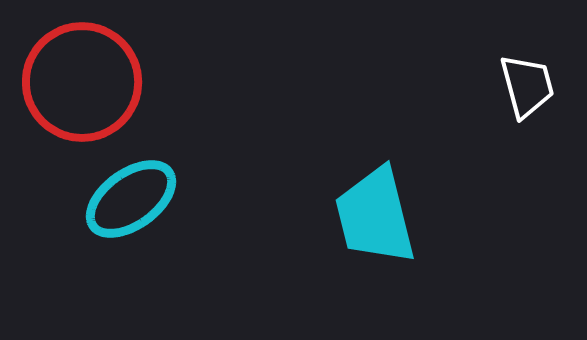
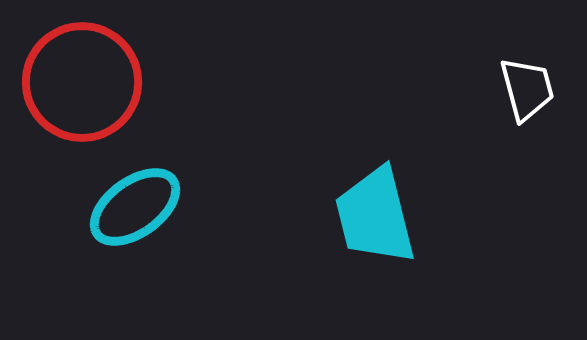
white trapezoid: moved 3 px down
cyan ellipse: moved 4 px right, 8 px down
